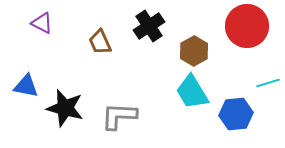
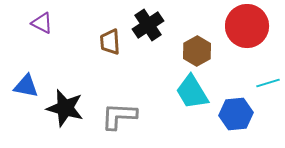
black cross: moved 1 px left, 1 px up
brown trapezoid: moved 10 px right; rotated 20 degrees clockwise
brown hexagon: moved 3 px right
